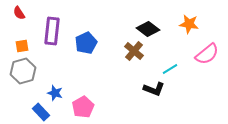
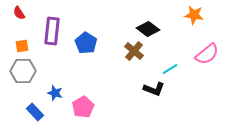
orange star: moved 5 px right, 9 px up
blue pentagon: rotated 15 degrees counterclockwise
gray hexagon: rotated 15 degrees clockwise
blue rectangle: moved 6 px left
